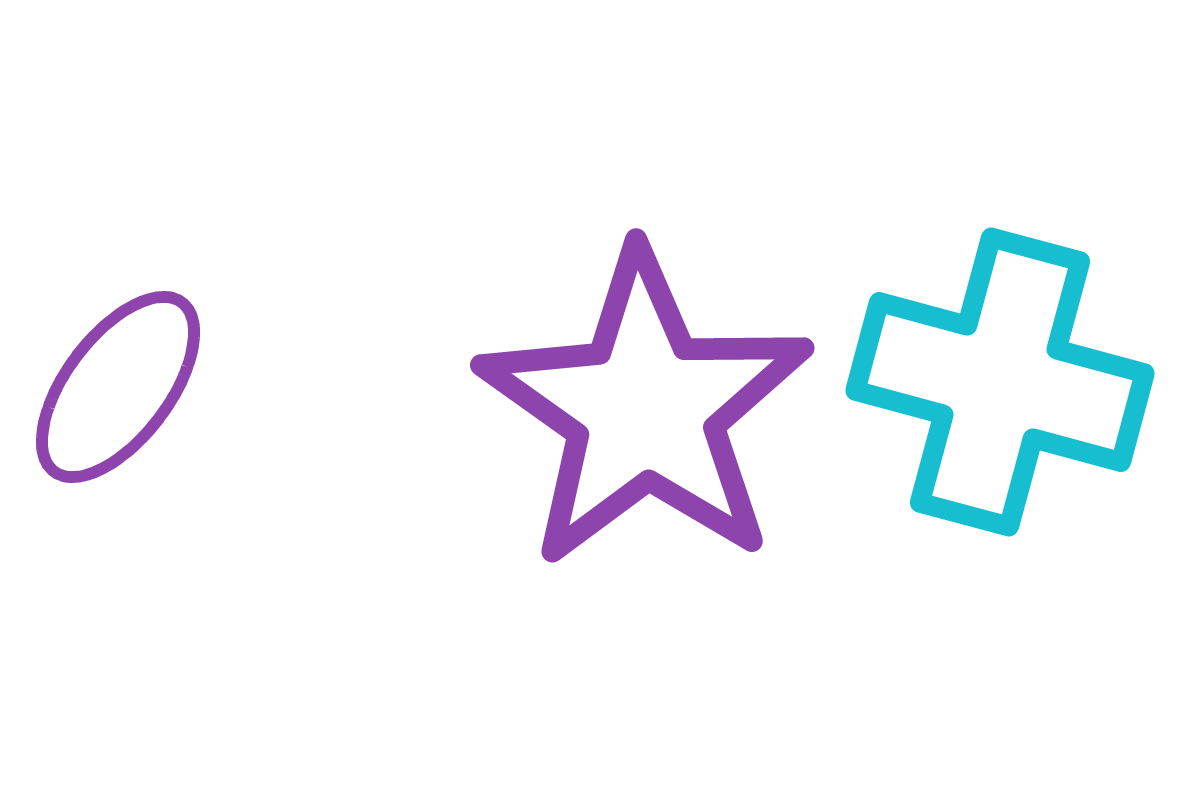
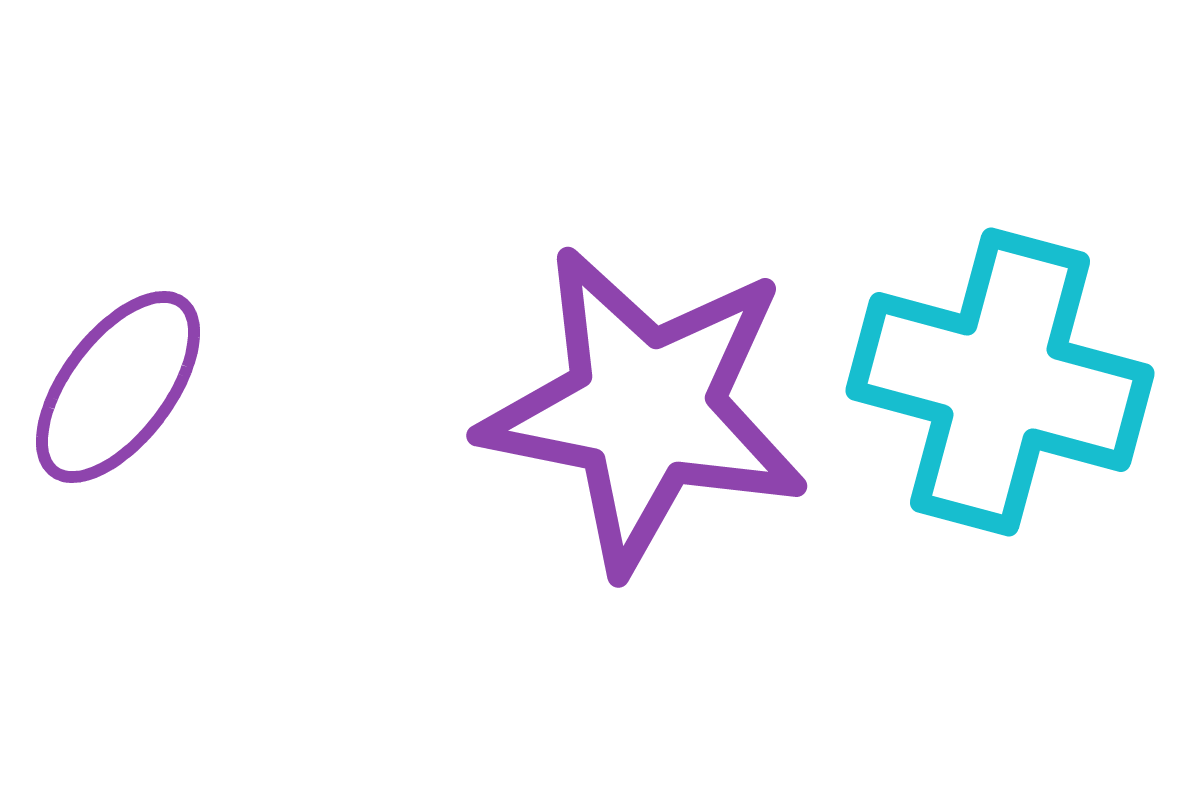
purple star: rotated 24 degrees counterclockwise
